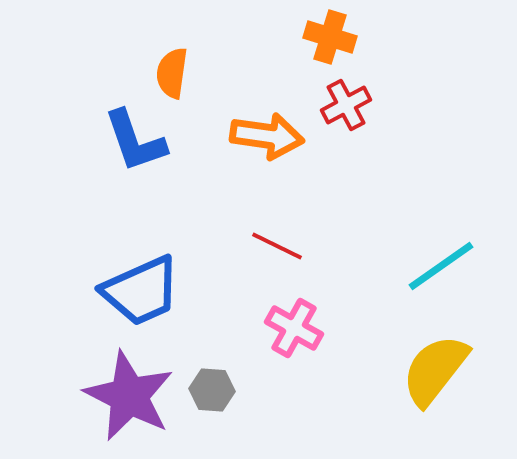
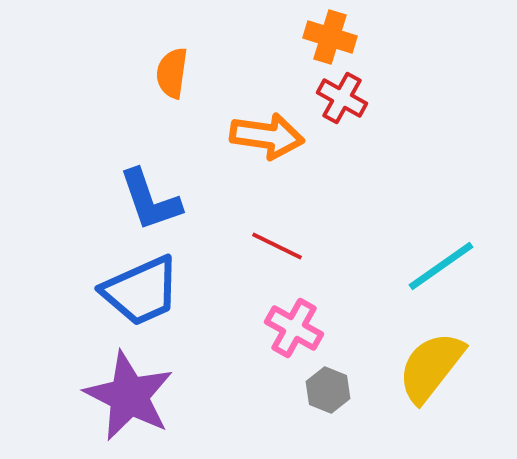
red cross: moved 4 px left, 7 px up; rotated 33 degrees counterclockwise
blue L-shape: moved 15 px right, 59 px down
yellow semicircle: moved 4 px left, 3 px up
gray hexagon: moved 116 px right; rotated 18 degrees clockwise
